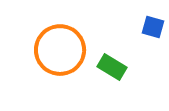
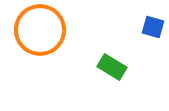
orange circle: moved 20 px left, 20 px up
